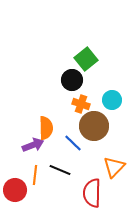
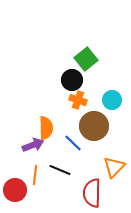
orange cross: moved 3 px left, 4 px up
